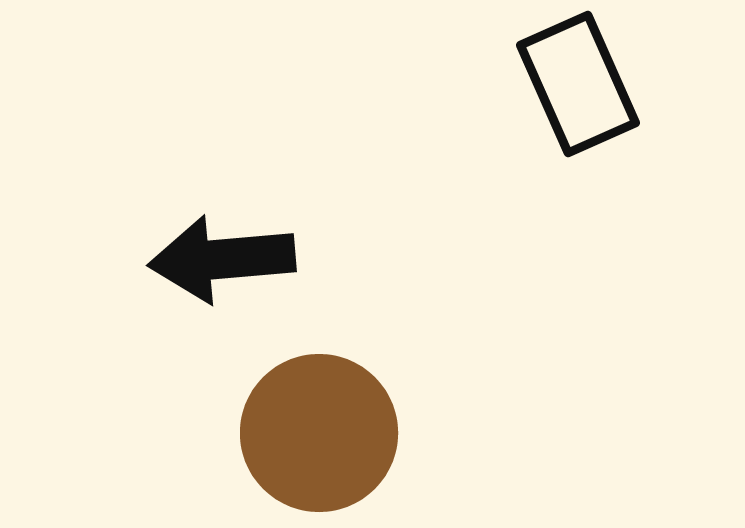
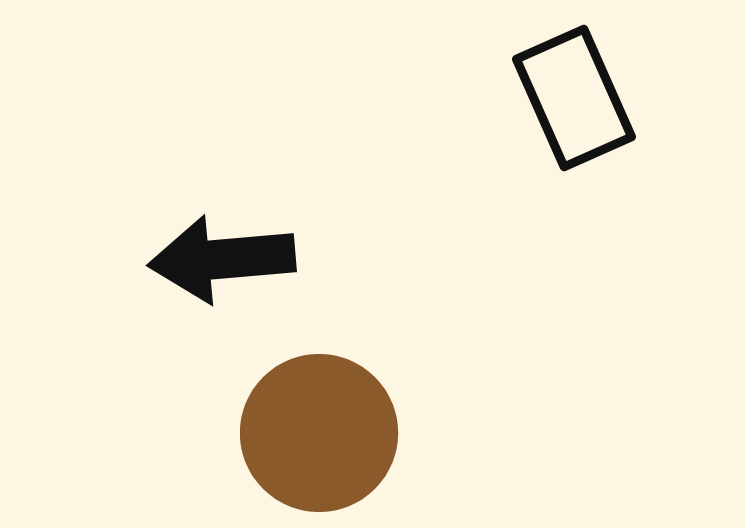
black rectangle: moved 4 px left, 14 px down
